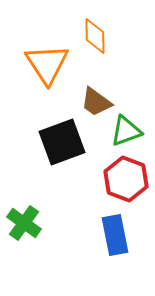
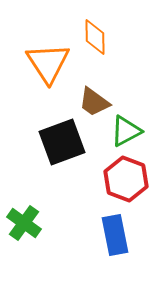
orange diamond: moved 1 px down
orange triangle: moved 1 px right, 1 px up
brown trapezoid: moved 2 px left
green triangle: rotated 8 degrees counterclockwise
